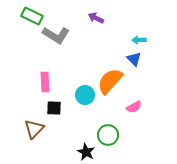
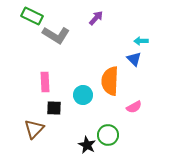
purple arrow: rotated 105 degrees clockwise
cyan arrow: moved 2 px right, 1 px down
orange semicircle: rotated 40 degrees counterclockwise
cyan circle: moved 2 px left
black star: moved 1 px right, 7 px up
